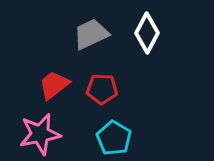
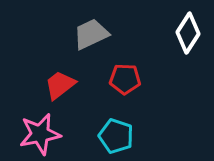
white diamond: moved 41 px right; rotated 6 degrees clockwise
red trapezoid: moved 6 px right
red pentagon: moved 23 px right, 10 px up
cyan pentagon: moved 2 px right, 2 px up; rotated 12 degrees counterclockwise
